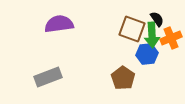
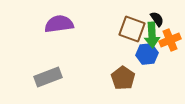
orange cross: moved 1 px left, 2 px down
